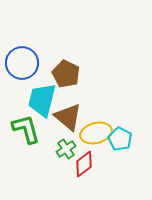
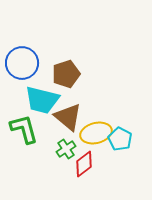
brown pentagon: rotated 28 degrees clockwise
cyan trapezoid: rotated 90 degrees counterclockwise
green L-shape: moved 2 px left
